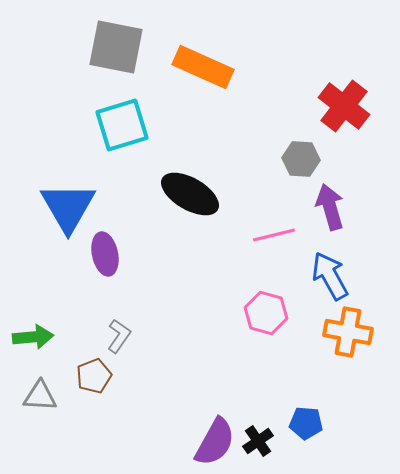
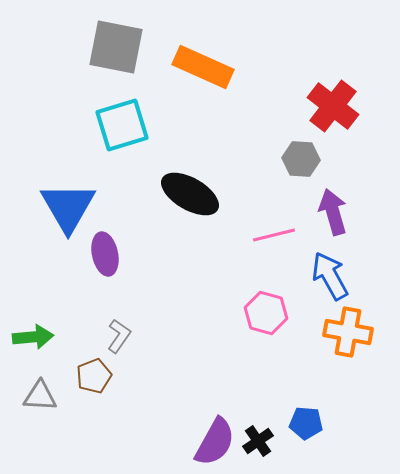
red cross: moved 11 px left
purple arrow: moved 3 px right, 5 px down
